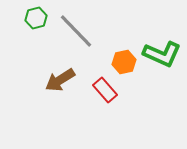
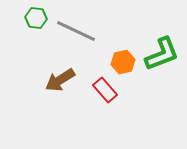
green hexagon: rotated 20 degrees clockwise
gray line: rotated 21 degrees counterclockwise
green L-shape: rotated 45 degrees counterclockwise
orange hexagon: moved 1 px left
